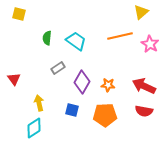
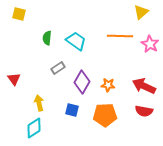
orange line: rotated 15 degrees clockwise
